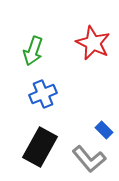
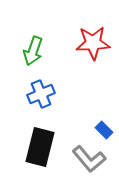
red star: rotated 28 degrees counterclockwise
blue cross: moved 2 px left
black rectangle: rotated 15 degrees counterclockwise
